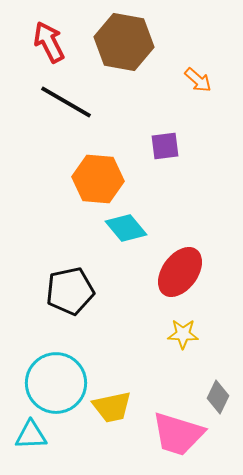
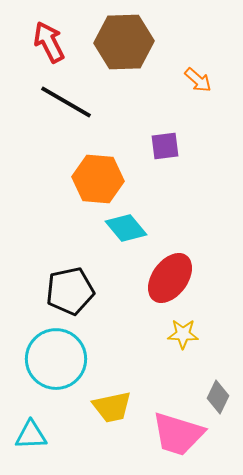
brown hexagon: rotated 12 degrees counterclockwise
red ellipse: moved 10 px left, 6 px down
cyan circle: moved 24 px up
